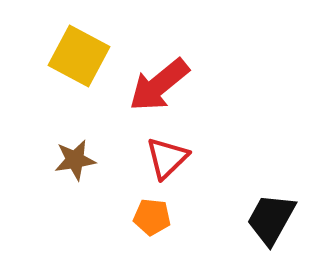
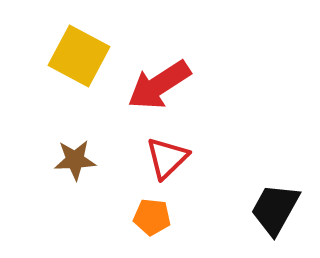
red arrow: rotated 6 degrees clockwise
brown star: rotated 6 degrees clockwise
black trapezoid: moved 4 px right, 10 px up
